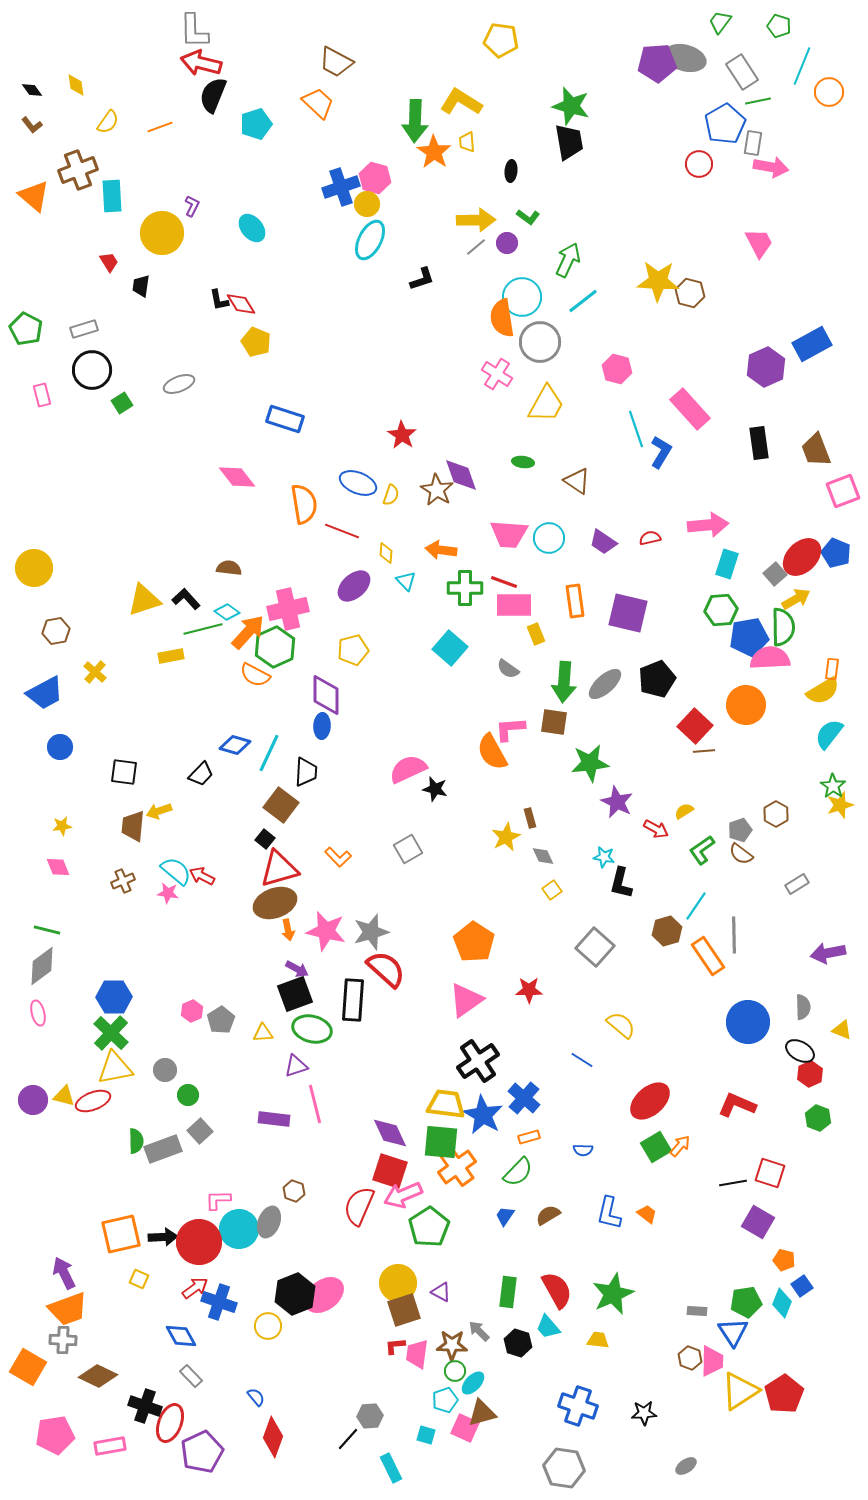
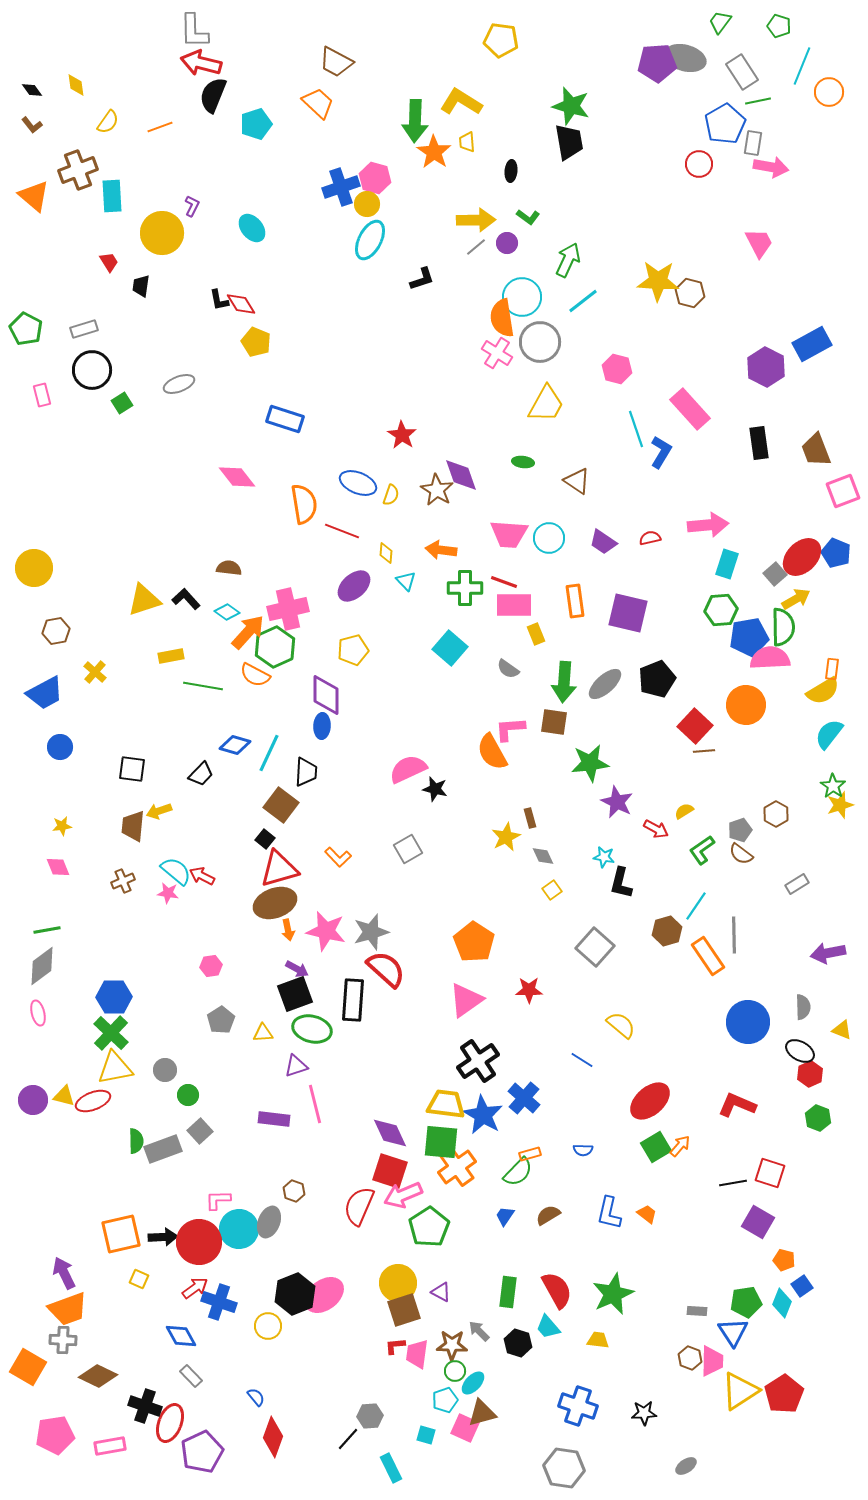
purple hexagon at (766, 367): rotated 9 degrees counterclockwise
pink cross at (497, 374): moved 21 px up
green line at (203, 629): moved 57 px down; rotated 24 degrees clockwise
black square at (124, 772): moved 8 px right, 3 px up
green line at (47, 930): rotated 24 degrees counterclockwise
pink hexagon at (192, 1011): moved 19 px right, 45 px up; rotated 15 degrees clockwise
orange rectangle at (529, 1137): moved 1 px right, 17 px down
